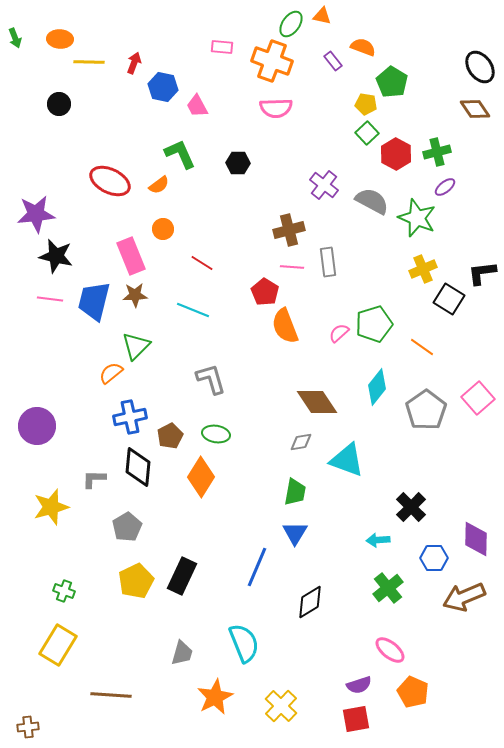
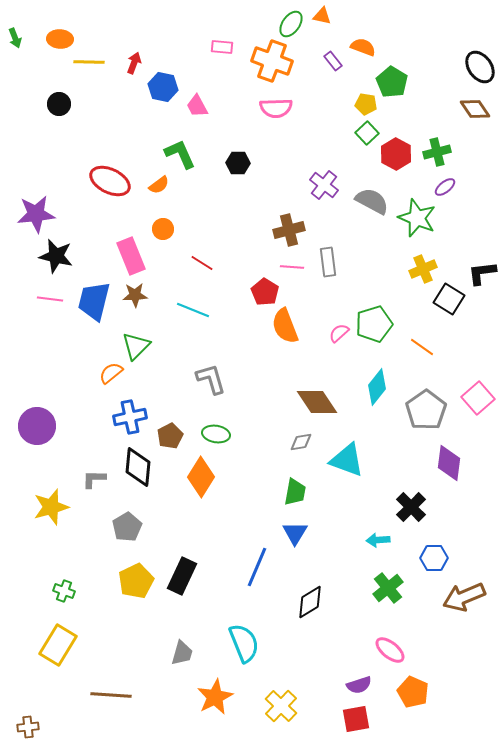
purple diamond at (476, 539): moved 27 px left, 76 px up; rotated 6 degrees clockwise
